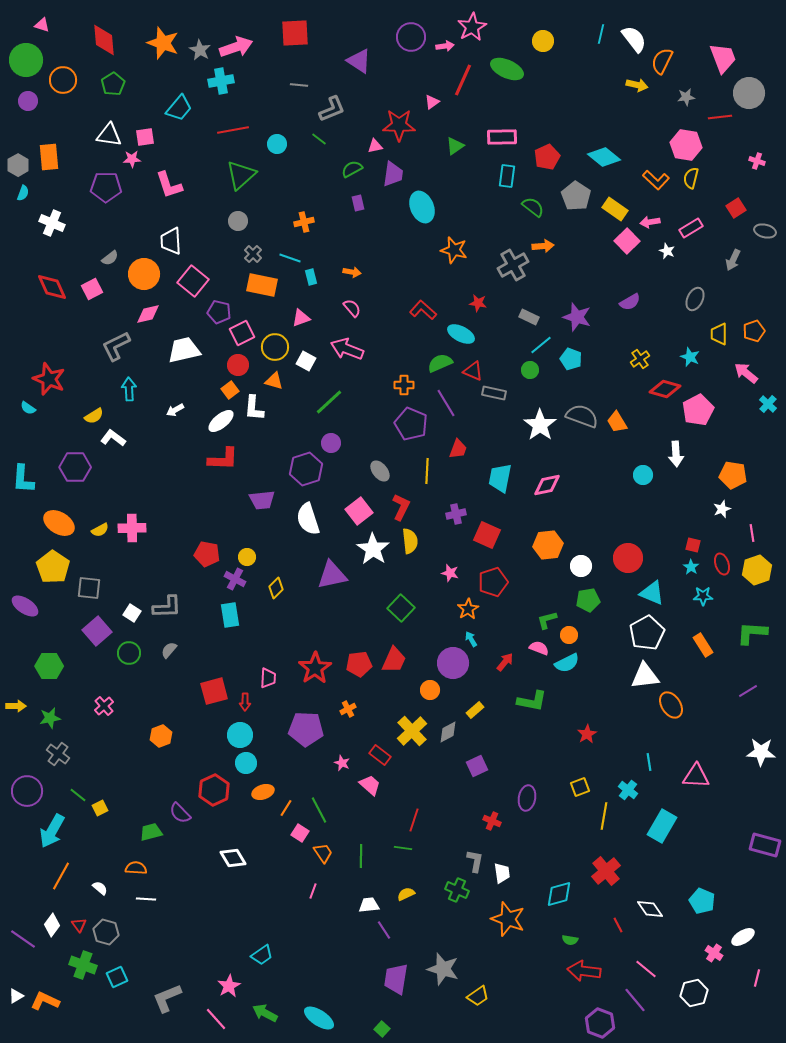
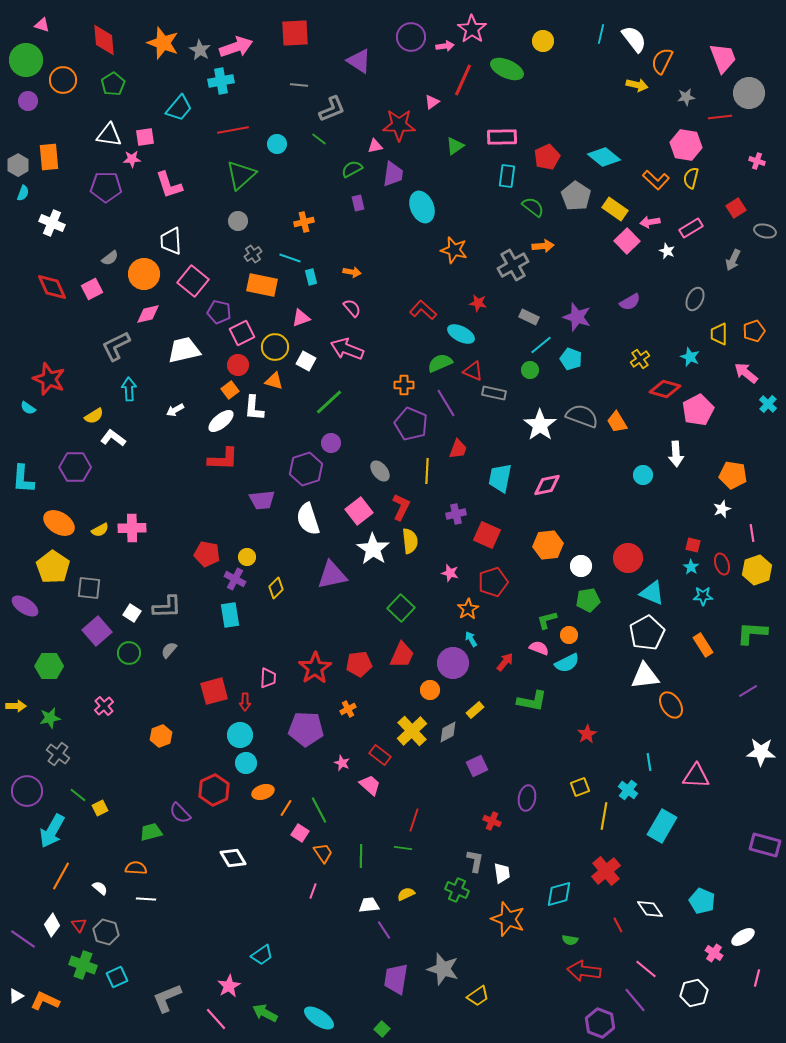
pink star at (472, 27): moved 2 px down; rotated 8 degrees counterclockwise
gray cross at (253, 254): rotated 12 degrees clockwise
red trapezoid at (394, 660): moved 8 px right, 5 px up
